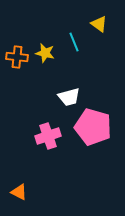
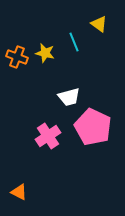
orange cross: rotated 15 degrees clockwise
pink pentagon: rotated 9 degrees clockwise
pink cross: rotated 15 degrees counterclockwise
